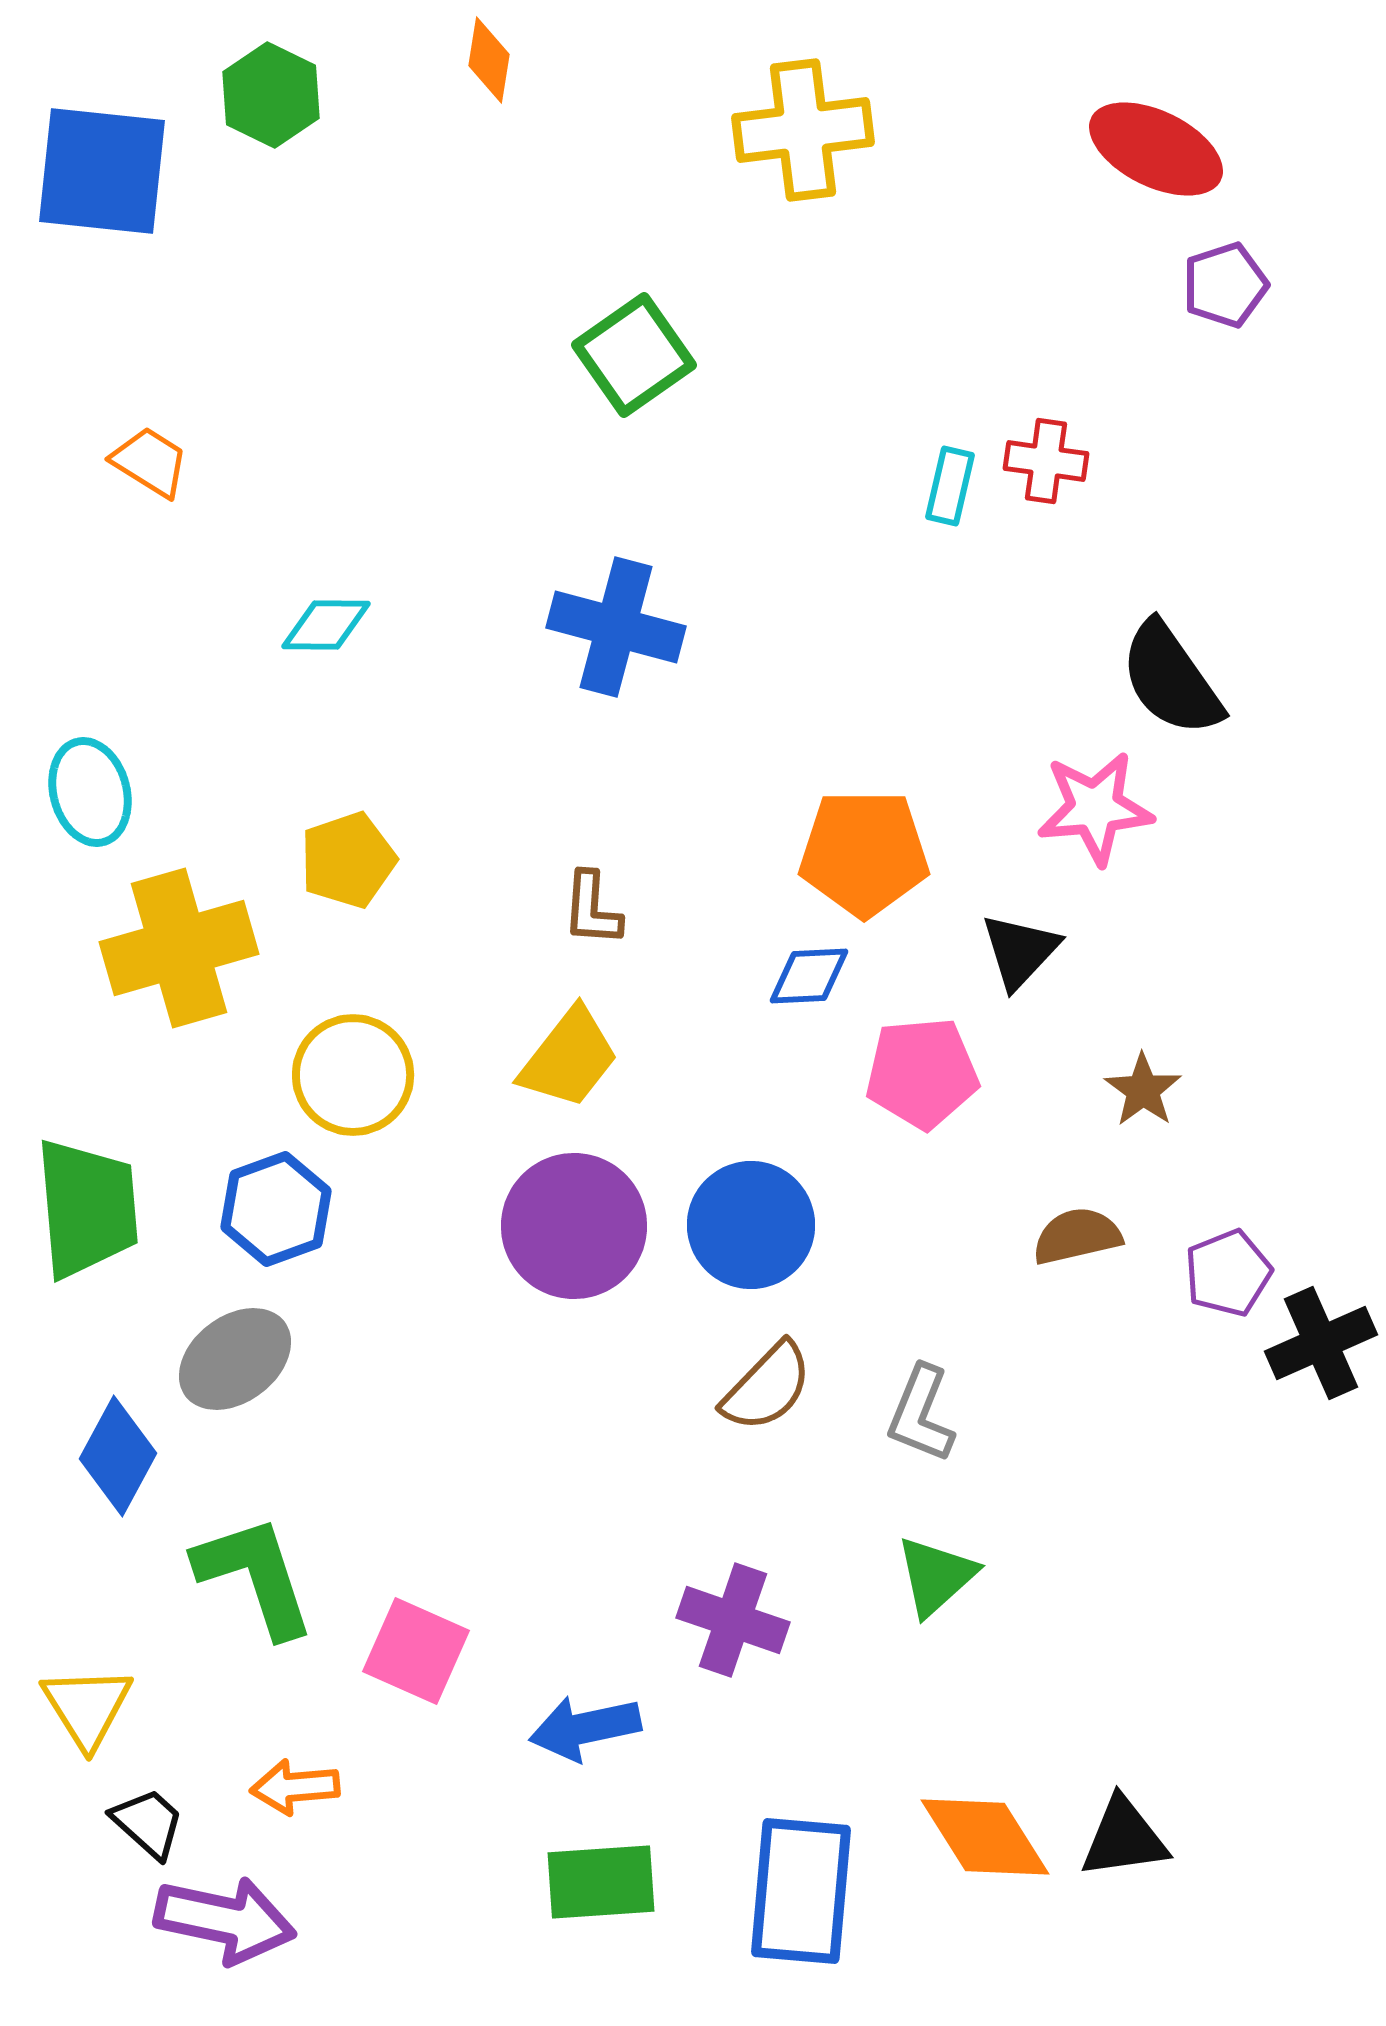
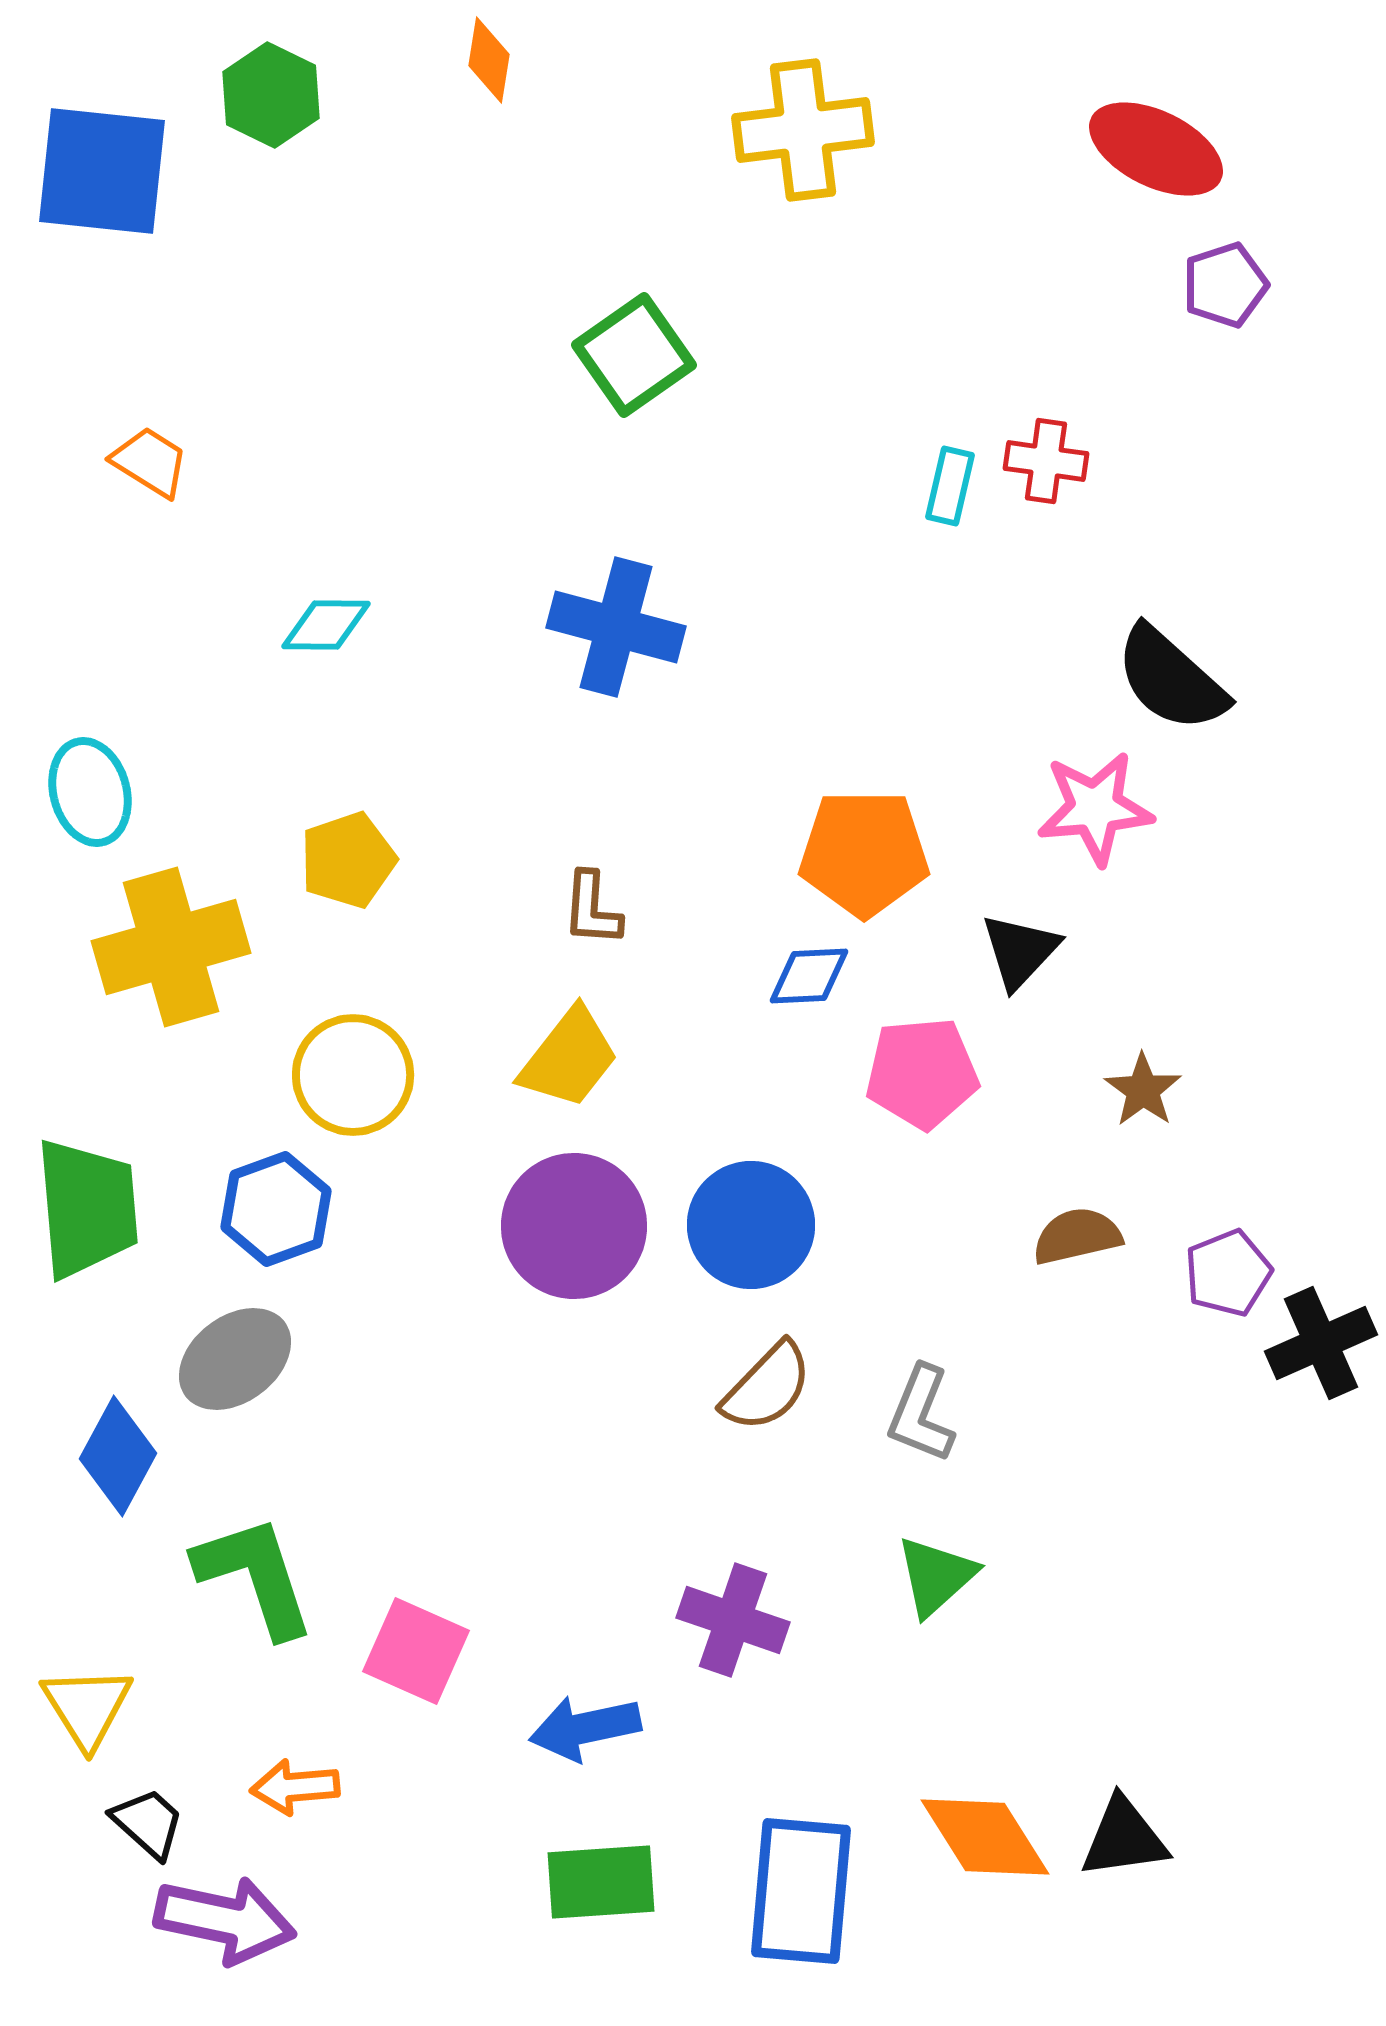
black semicircle at (1171, 679): rotated 13 degrees counterclockwise
yellow cross at (179, 948): moved 8 px left, 1 px up
